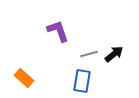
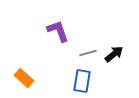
gray line: moved 1 px left, 1 px up
